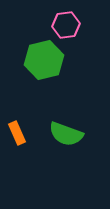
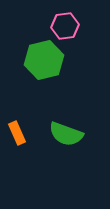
pink hexagon: moved 1 px left, 1 px down
